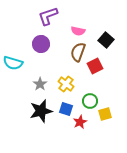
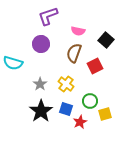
brown semicircle: moved 4 px left, 1 px down
black star: rotated 20 degrees counterclockwise
